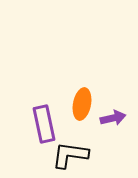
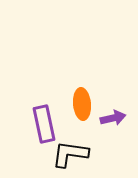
orange ellipse: rotated 16 degrees counterclockwise
black L-shape: moved 1 px up
